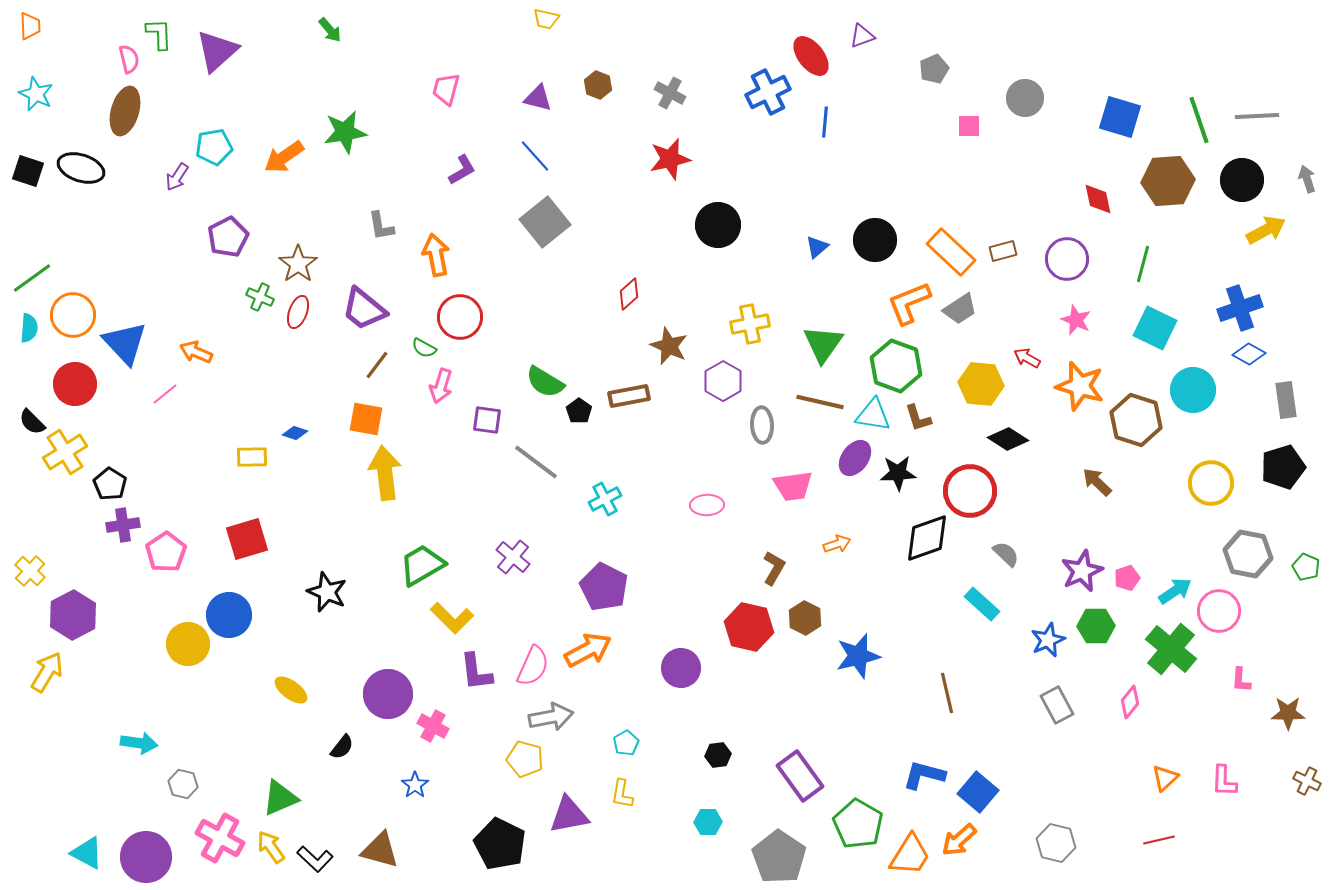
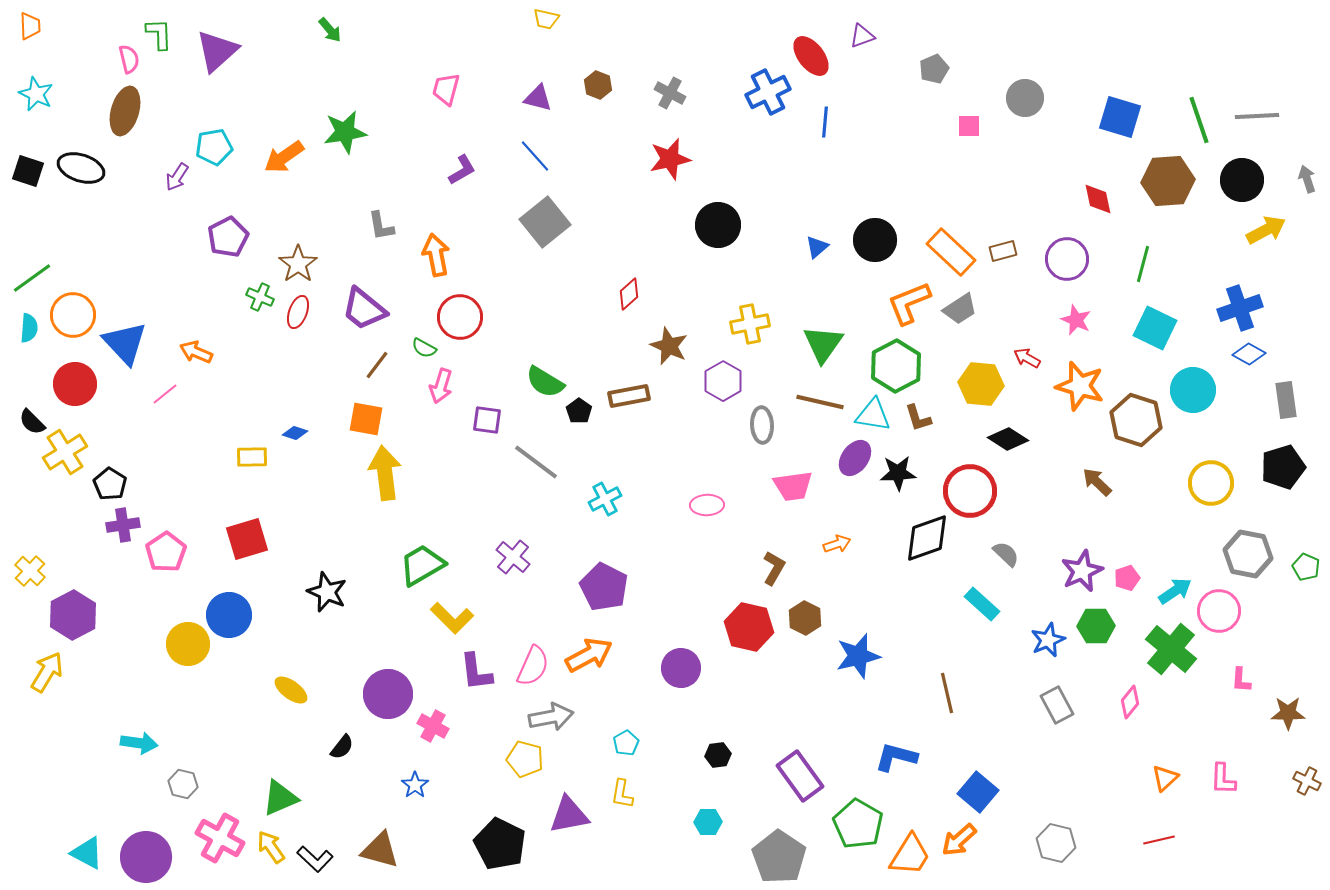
green hexagon at (896, 366): rotated 12 degrees clockwise
orange arrow at (588, 650): moved 1 px right, 5 px down
blue L-shape at (924, 775): moved 28 px left, 18 px up
pink L-shape at (1224, 781): moved 1 px left, 2 px up
